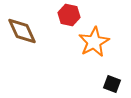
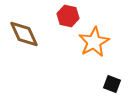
red hexagon: moved 1 px left, 1 px down
brown diamond: moved 2 px right, 3 px down
